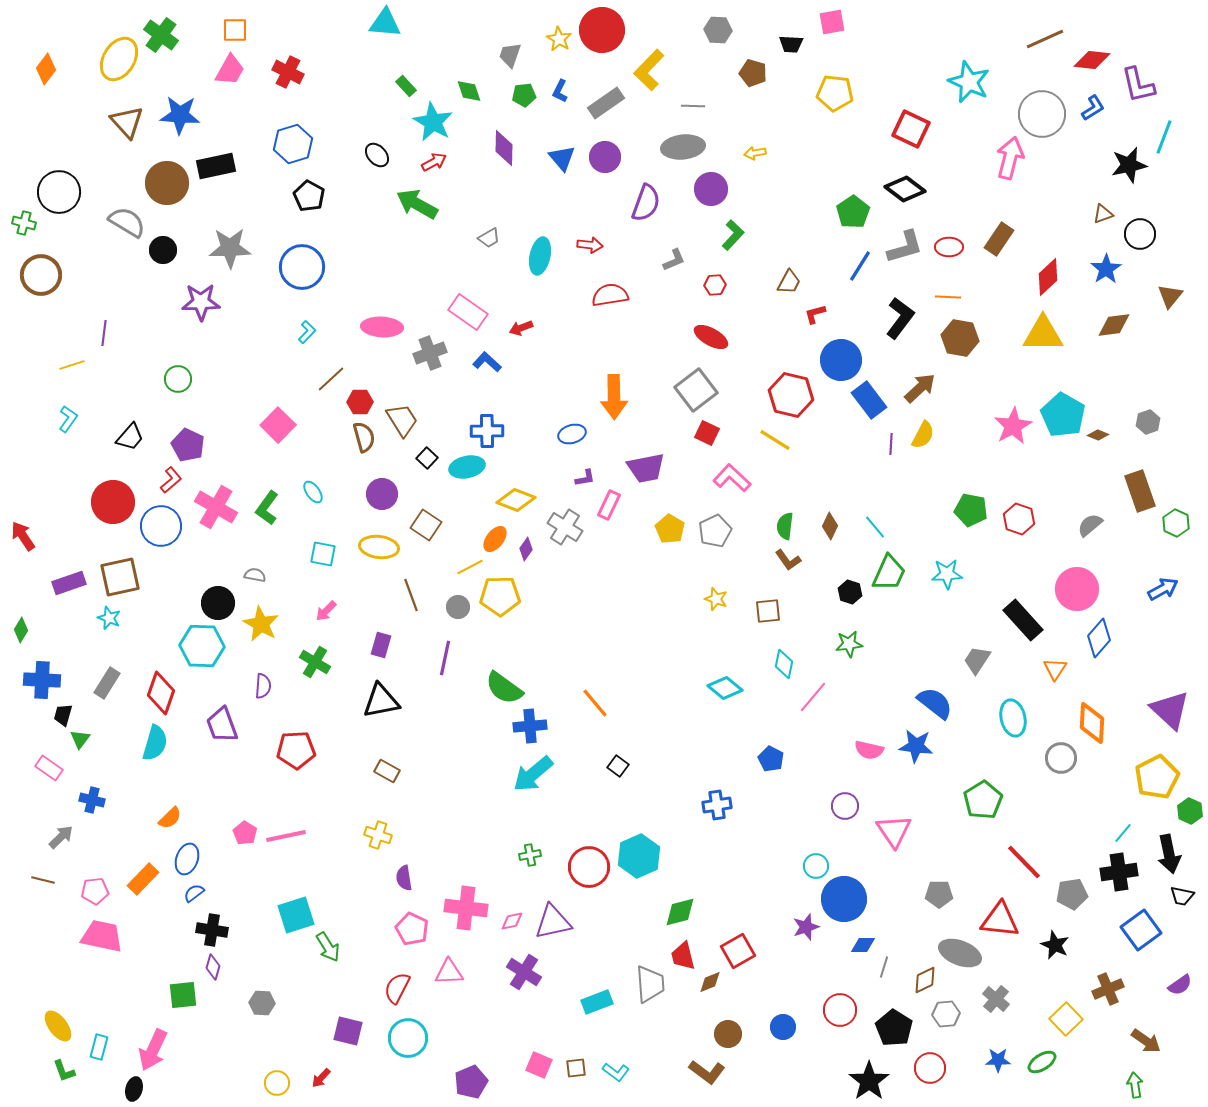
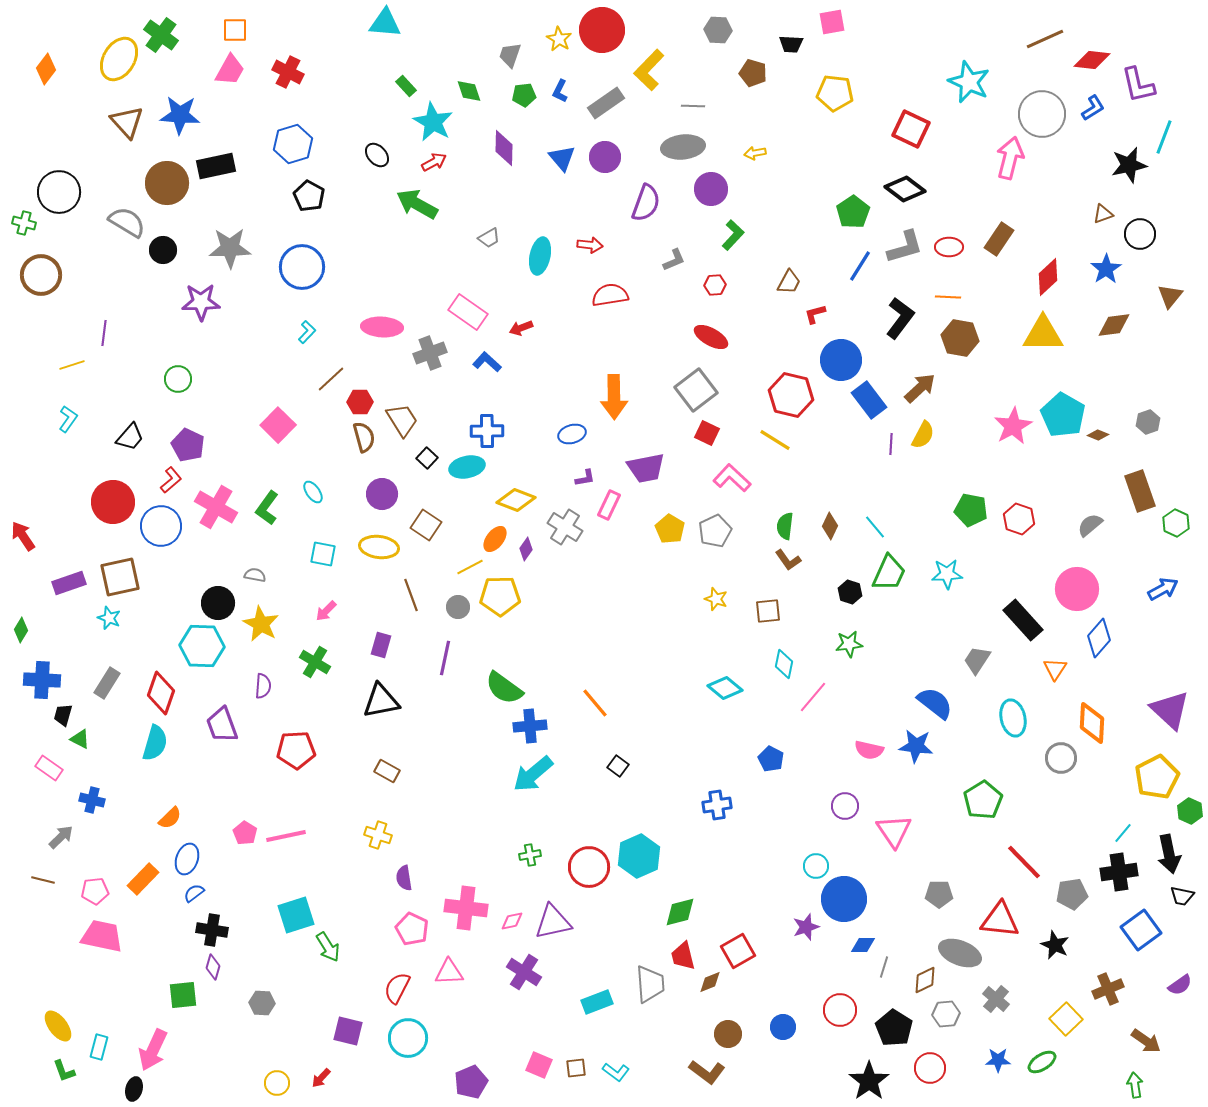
green triangle at (80, 739): rotated 40 degrees counterclockwise
